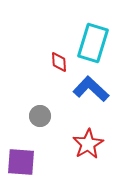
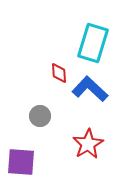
red diamond: moved 11 px down
blue L-shape: moved 1 px left
